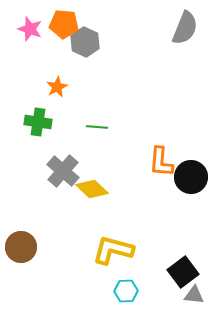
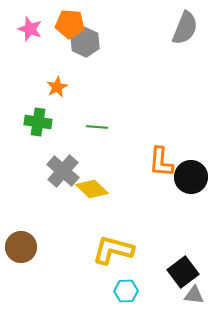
orange pentagon: moved 6 px right
